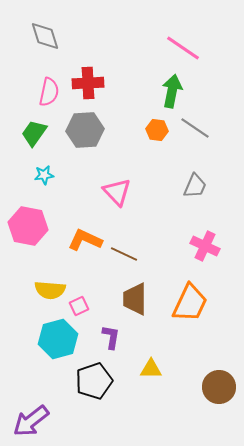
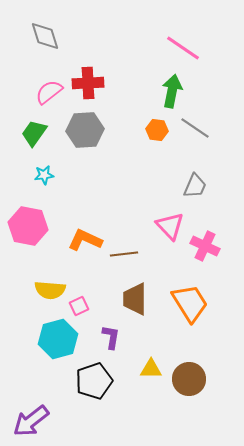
pink semicircle: rotated 140 degrees counterclockwise
pink triangle: moved 53 px right, 34 px down
brown line: rotated 32 degrees counterclockwise
orange trapezoid: rotated 57 degrees counterclockwise
brown circle: moved 30 px left, 8 px up
